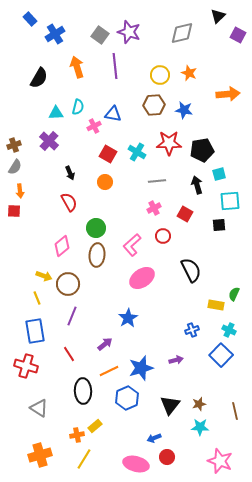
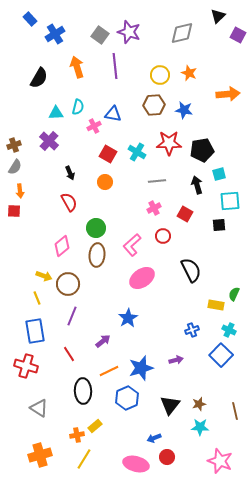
purple arrow at (105, 344): moved 2 px left, 3 px up
